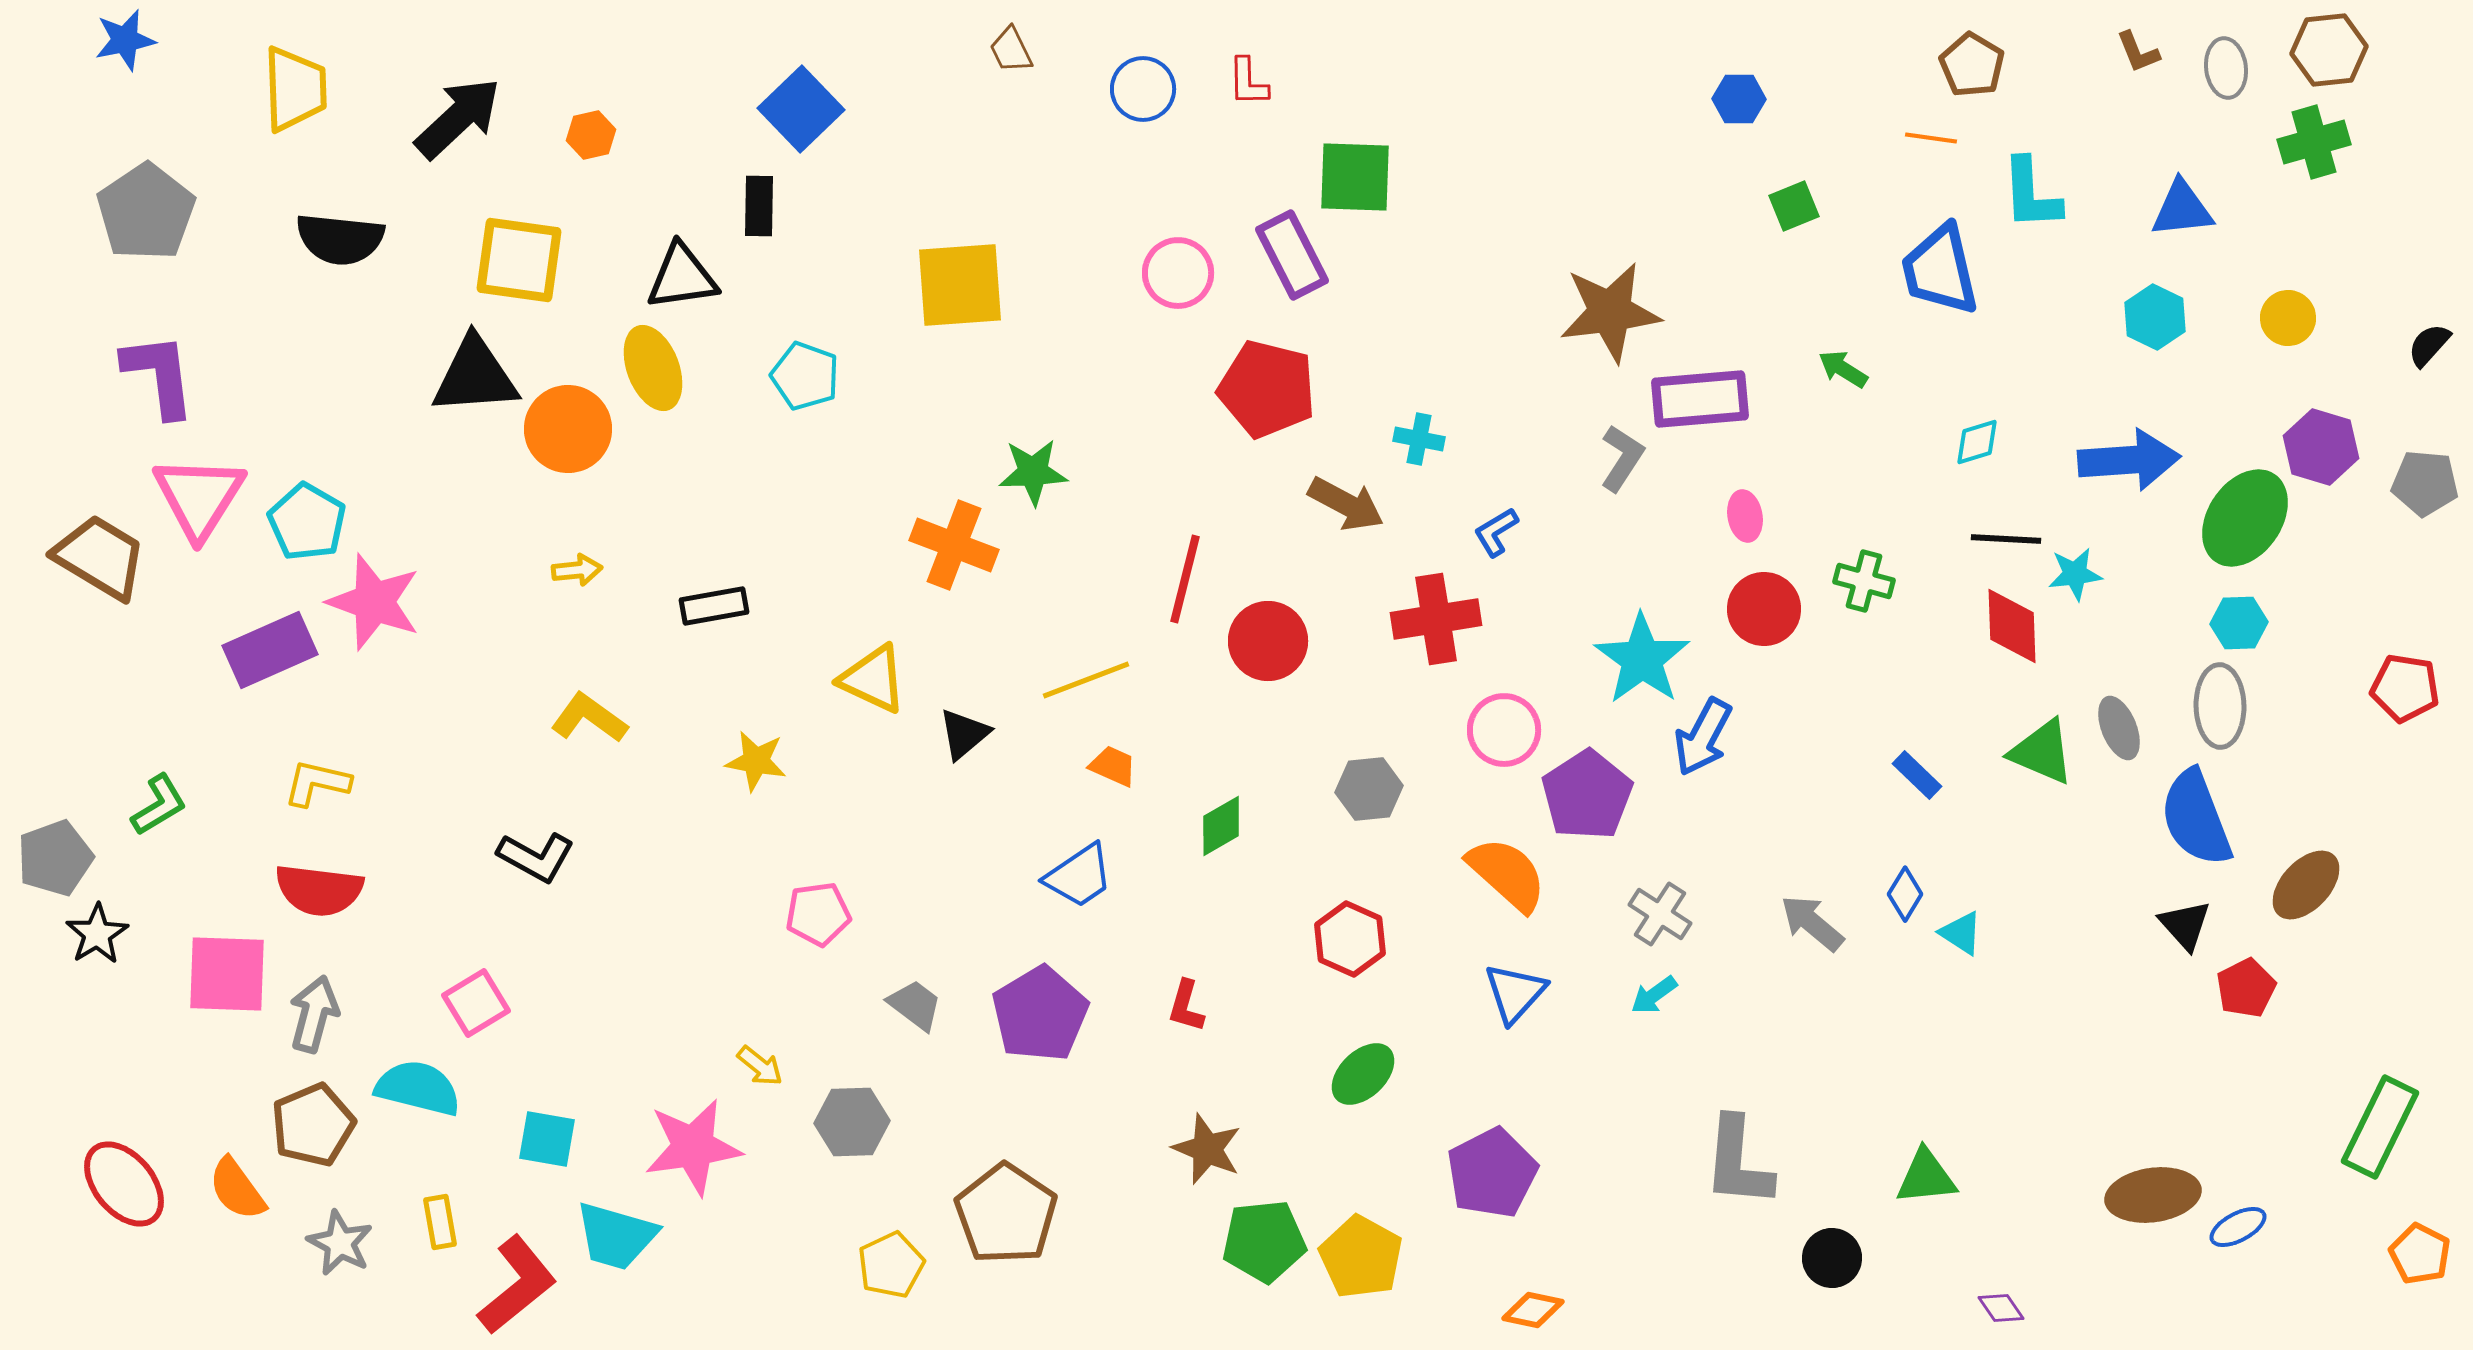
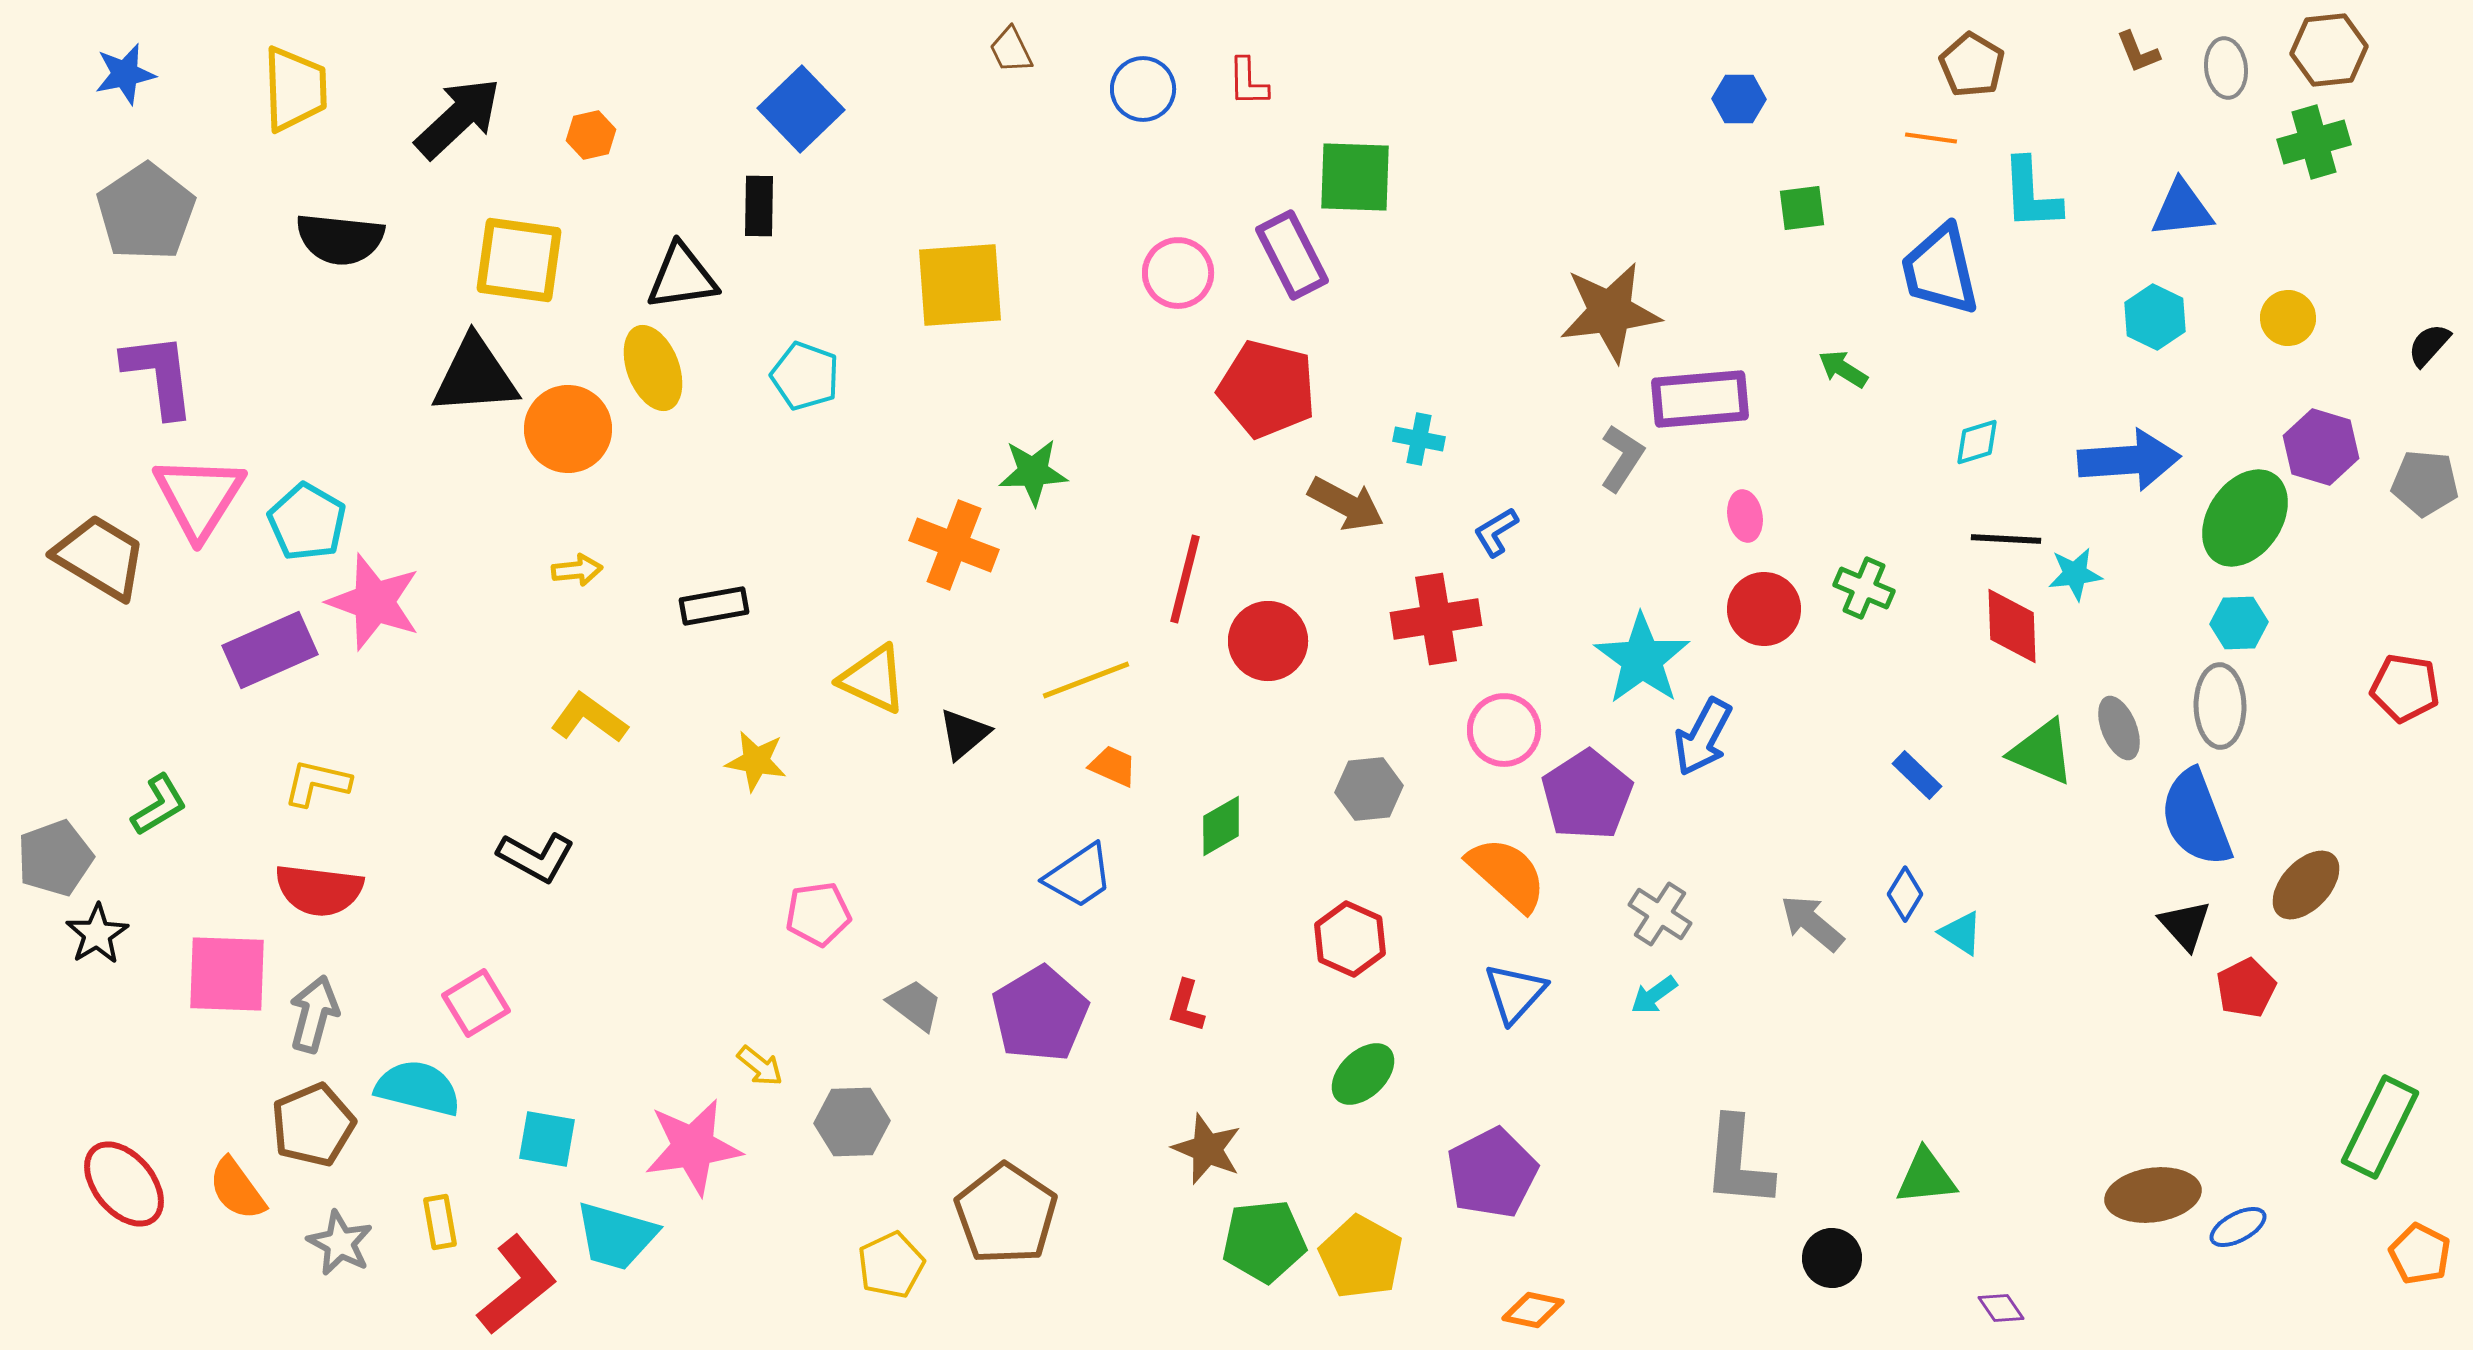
blue star at (125, 40): moved 34 px down
green square at (1794, 206): moved 8 px right, 2 px down; rotated 15 degrees clockwise
green cross at (1864, 581): moved 7 px down; rotated 8 degrees clockwise
